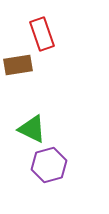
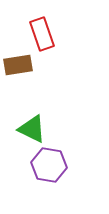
purple hexagon: rotated 24 degrees clockwise
